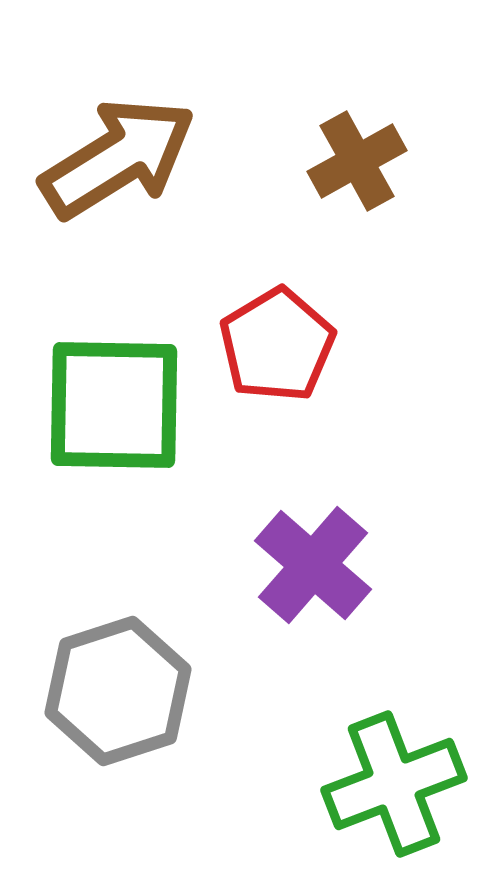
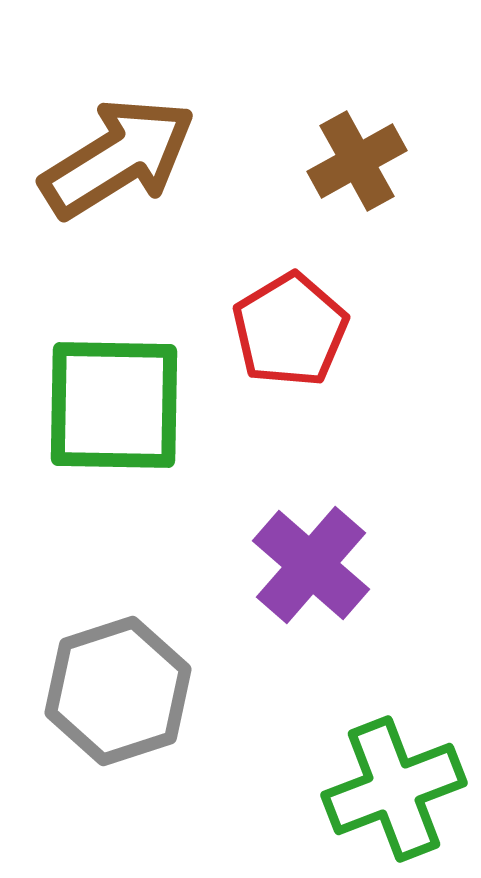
red pentagon: moved 13 px right, 15 px up
purple cross: moved 2 px left
green cross: moved 5 px down
